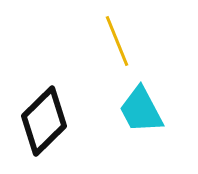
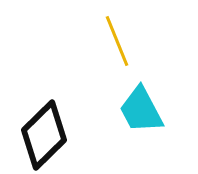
black diamond: moved 14 px down
